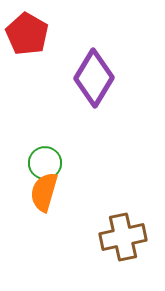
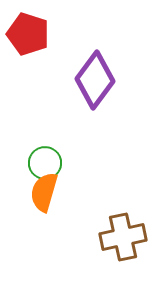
red pentagon: moved 1 px right; rotated 12 degrees counterclockwise
purple diamond: moved 1 px right, 2 px down; rotated 6 degrees clockwise
